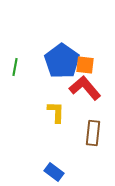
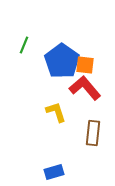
green line: moved 9 px right, 22 px up; rotated 12 degrees clockwise
yellow L-shape: rotated 20 degrees counterclockwise
blue rectangle: rotated 54 degrees counterclockwise
